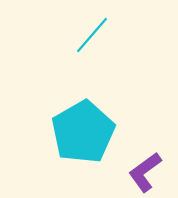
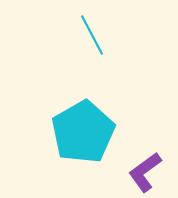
cyan line: rotated 69 degrees counterclockwise
